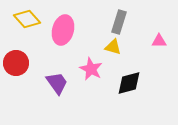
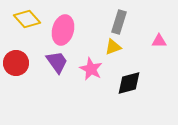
yellow triangle: rotated 36 degrees counterclockwise
purple trapezoid: moved 21 px up
